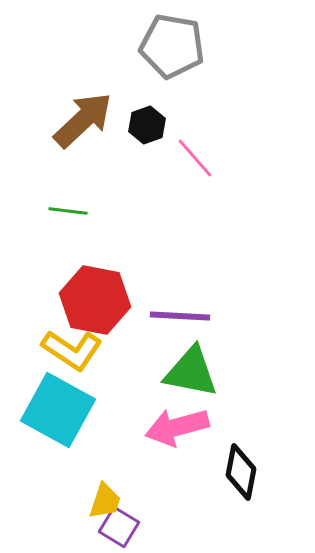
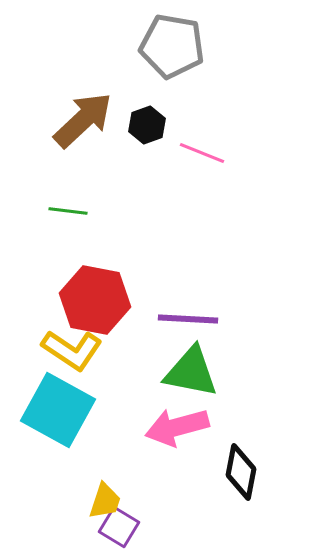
pink line: moved 7 px right, 5 px up; rotated 27 degrees counterclockwise
purple line: moved 8 px right, 3 px down
